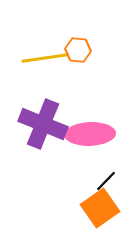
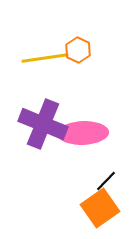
orange hexagon: rotated 20 degrees clockwise
pink ellipse: moved 7 px left, 1 px up
